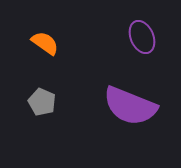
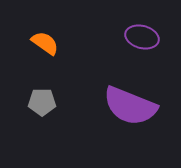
purple ellipse: rotated 52 degrees counterclockwise
gray pentagon: rotated 24 degrees counterclockwise
